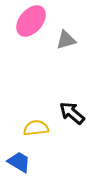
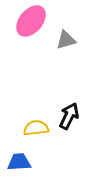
black arrow: moved 3 px left, 3 px down; rotated 76 degrees clockwise
blue trapezoid: rotated 35 degrees counterclockwise
